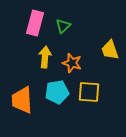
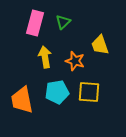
green triangle: moved 4 px up
yellow trapezoid: moved 10 px left, 5 px up
yellow arrow: rotated 15 degrees counterclockwise
orange star: moved 3 px right, 2 px up
orange trapezoid: rotated 8 degrees counterclockwise
